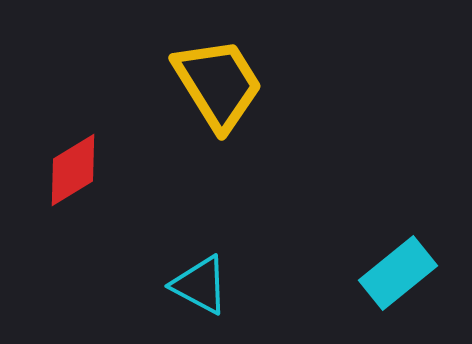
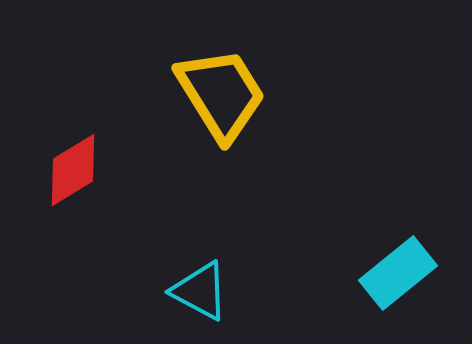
yellow trapezoid: moved 3 px right, 10 px down
cyan triangle: moved 6 px down
